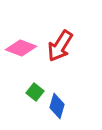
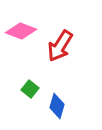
pink diamond: moved 17 px up
green square: moved 5 px left, 3 px up
